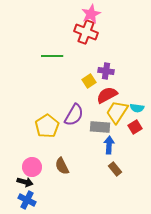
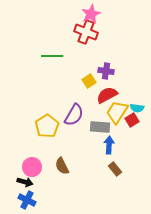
red square: moved 3 px left, 7 px up
